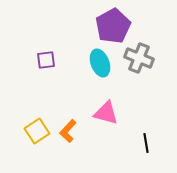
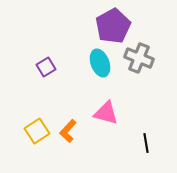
purple square: moved 7 px down; rotated 24 degrees counterclockwise
